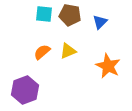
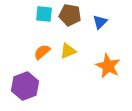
purple hexagon: moved 4 px up
